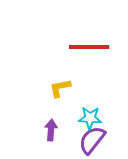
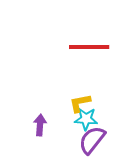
yellow L-shape: moved 20 px right, 15 px down
cyan star: moved 4 px left, 1 px down
purple arrow: moved 11 px left, 5 px up
